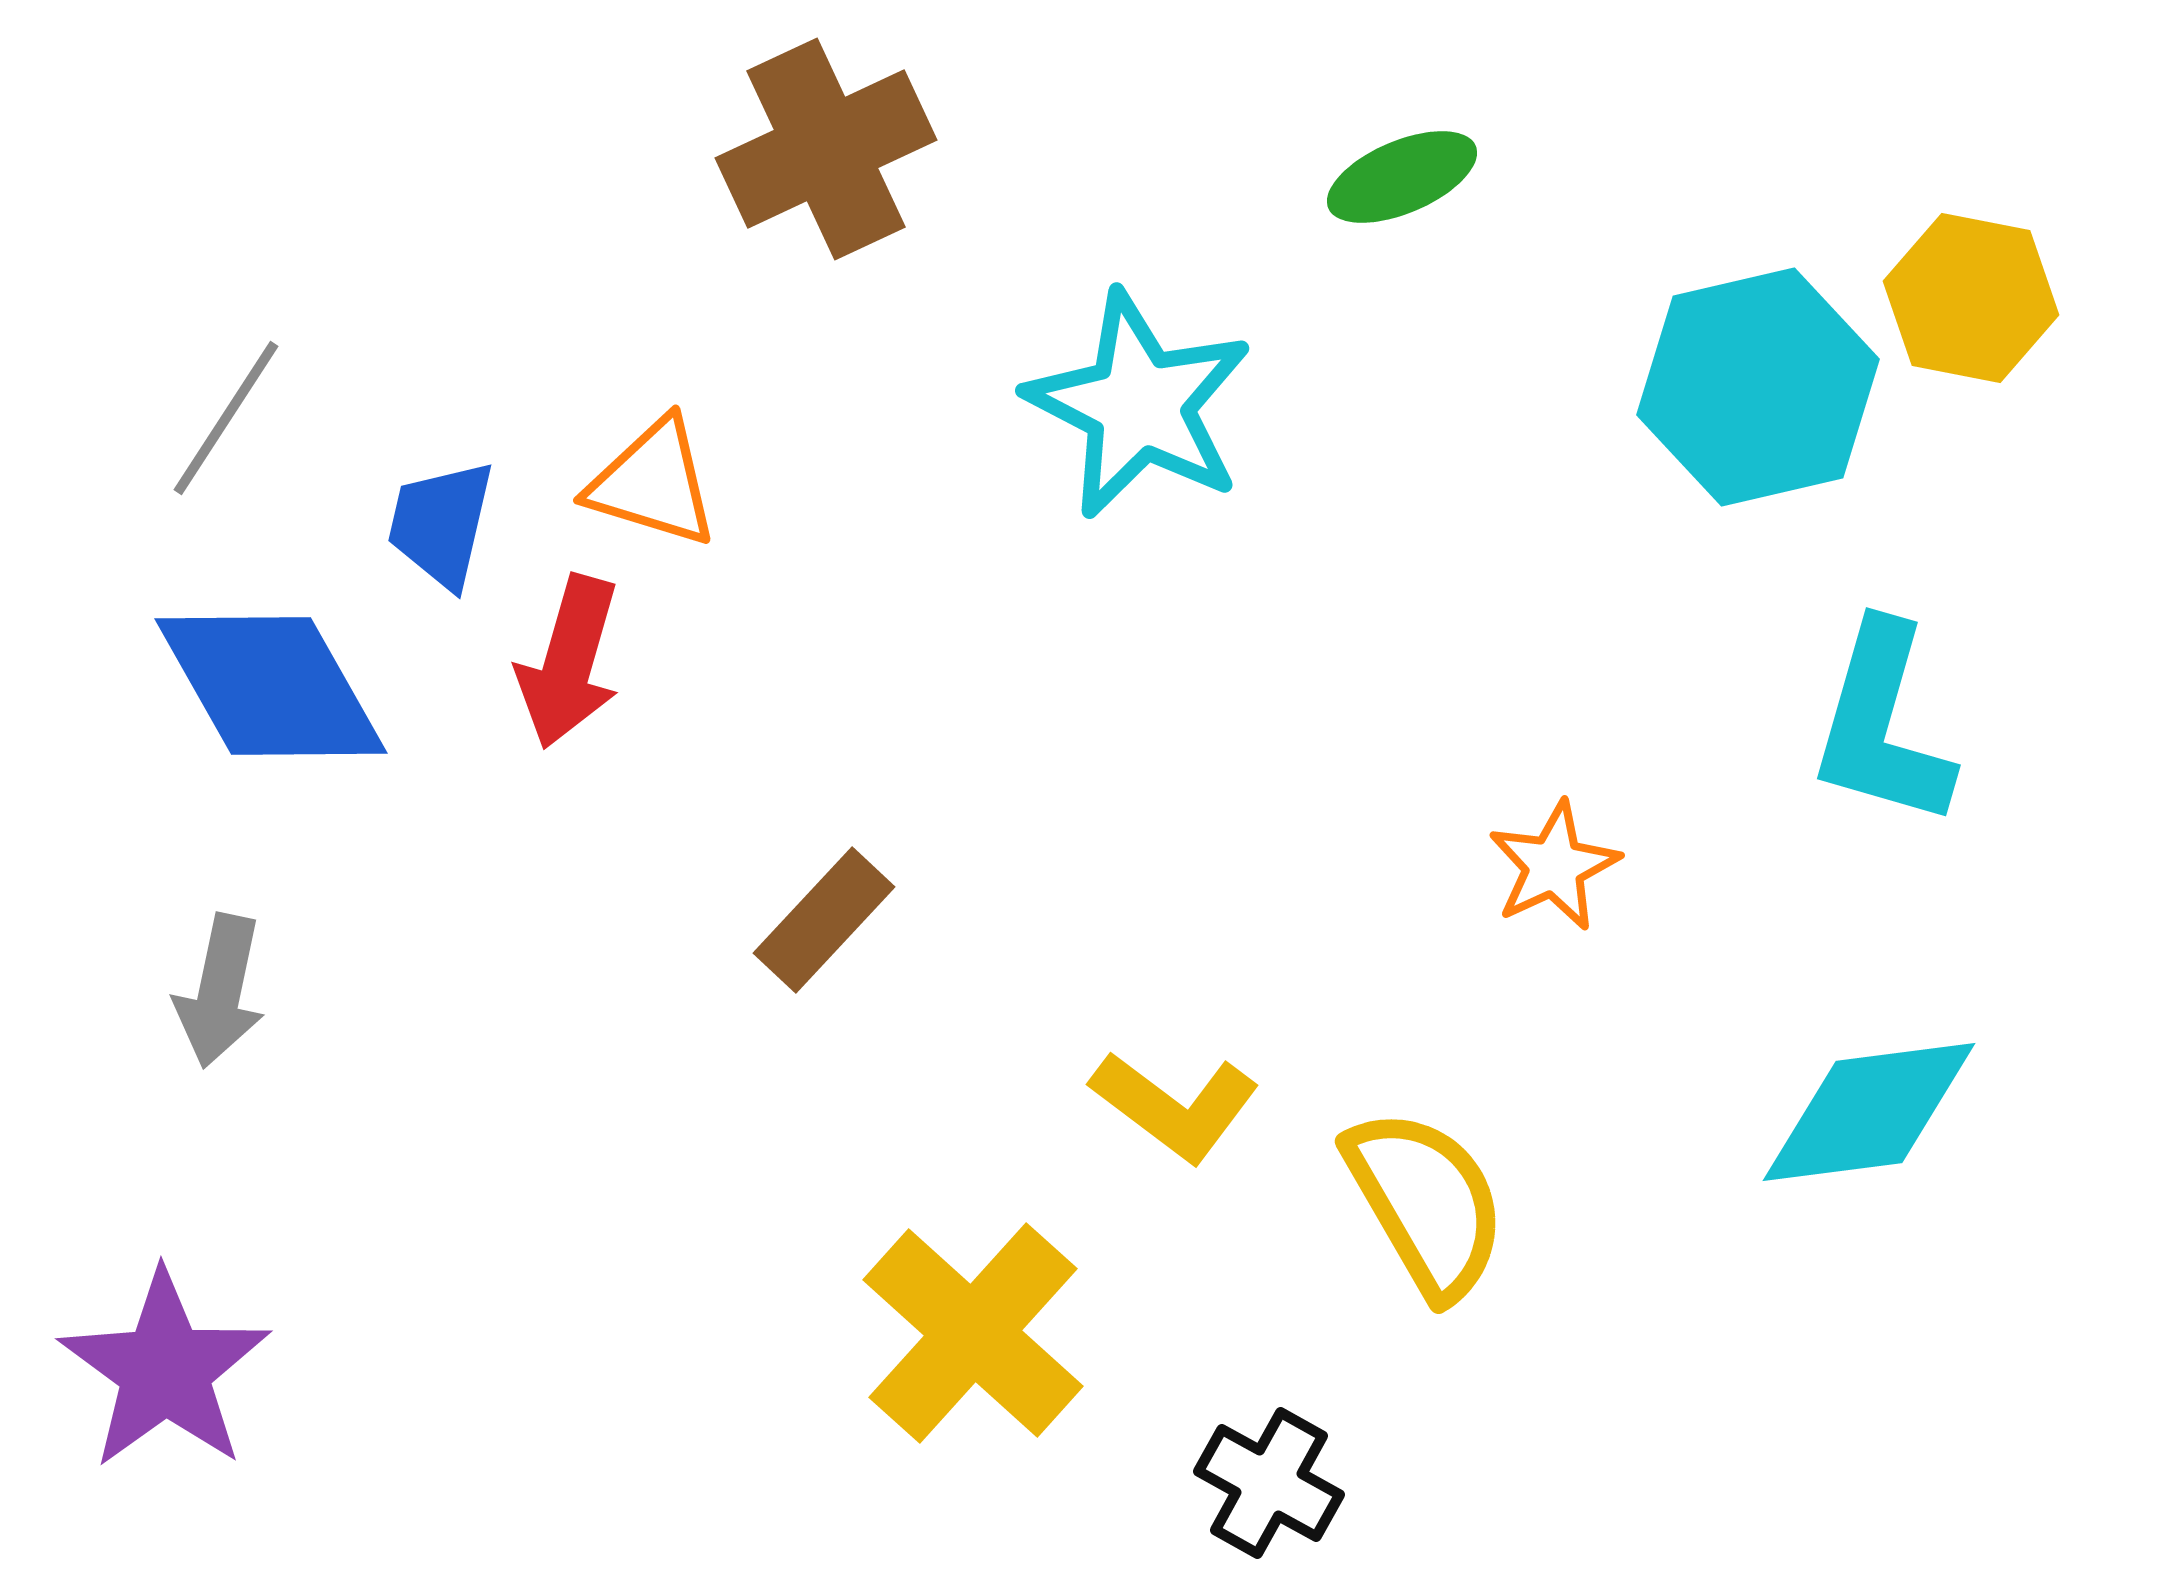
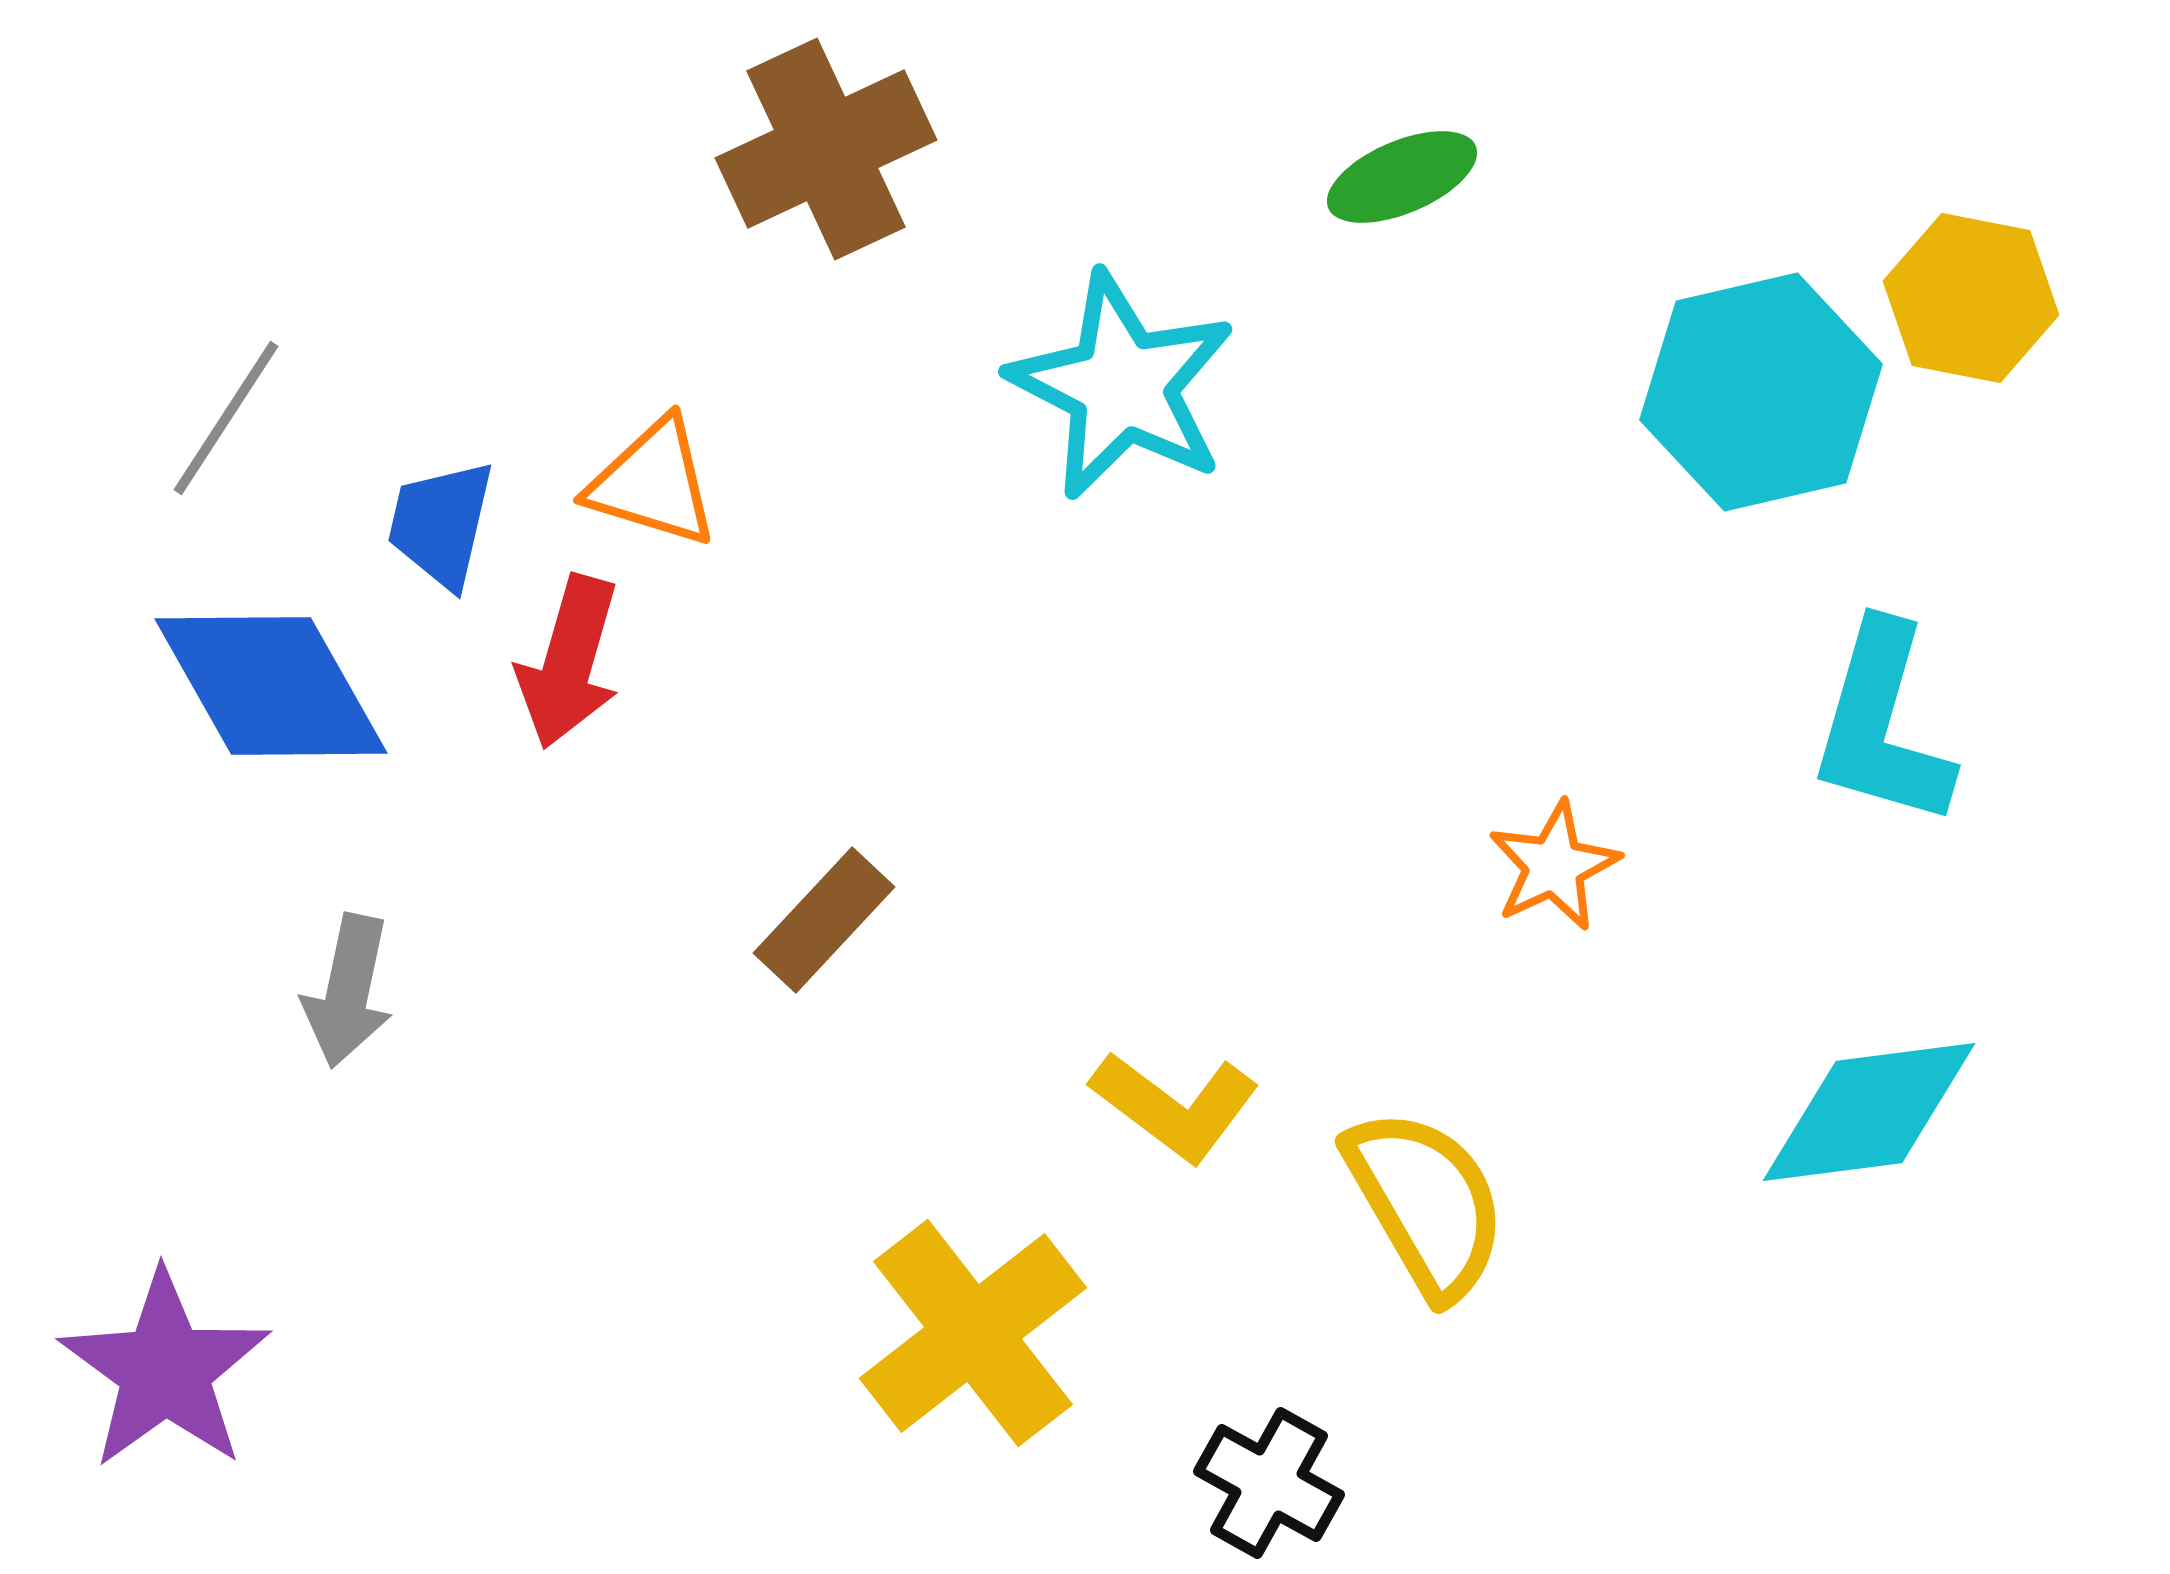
cyan hexagon: moved 3 px right, 5 px down
cyan star: moved 17 px left, 19 px up
gray arrow: moved 128 px right
yellow cross: rotated 10 degrees clockwise
